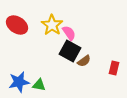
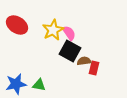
yellow star: moved 1 px right, 5 px down; rotated 10 degrees clockwise
brown semicircle: rotated 152 degrees counterclockwise
red rectangle: moved 20 px left
blue star: moved 3 px left, 2 px down
